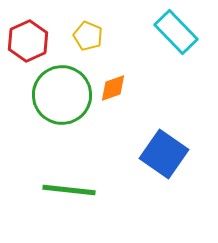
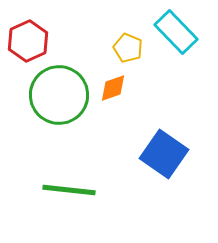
yellow pentagon: moved 40 px right, 12 px down
green circle: moved 3 px left
